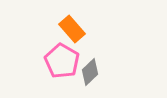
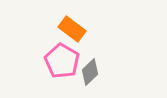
orange rectangle: rotated 12 degrees counterclockwise
